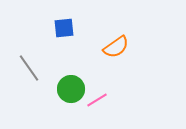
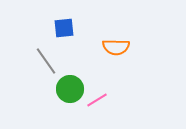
orange semicircle: rotated 36 degrees clockwise
gray line: moved 17 px right, 7 px up
green circle: moved 1 px left
